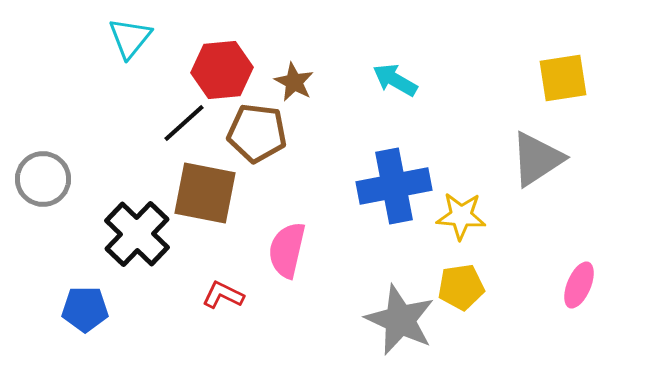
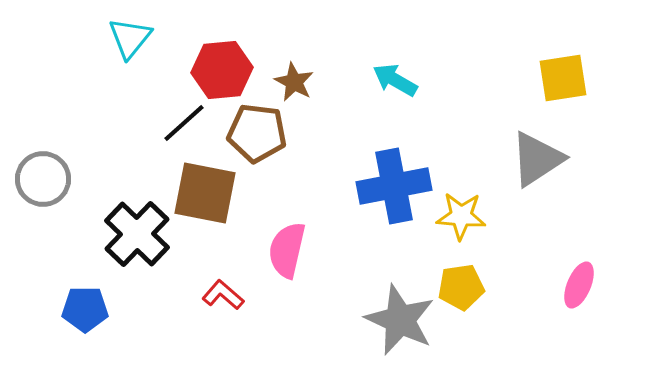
red L-shape: rotated 15 degrees clockwise
